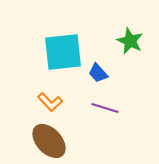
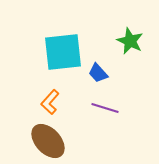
orange L-shape: rotated 85 degrees clockwise
brown ellipse: moved 1 px left
